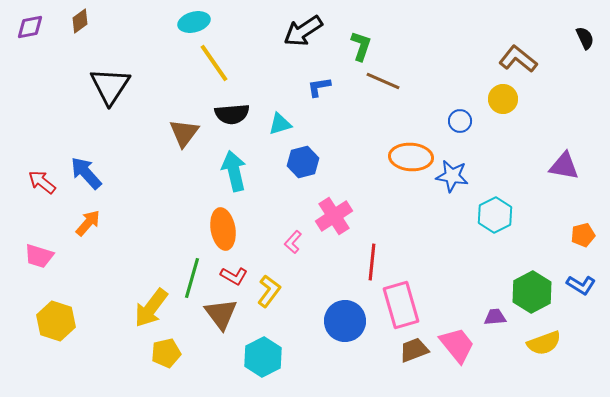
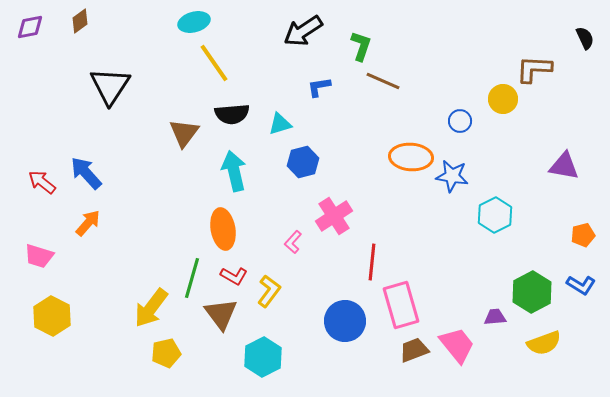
brown L-shape at (518, 59): moved 16 px right, 10 px down; rotated 36 degrees counterclockwise
yellow hexagon at (56, 321): moved 4 px left, 5 px up; rotated 9 degrees clockwise
